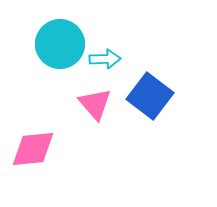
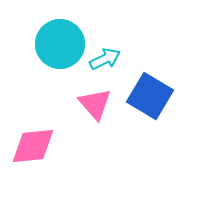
cyan arrow: rotated 24 degrees counterclockwise
blue square: rotated 6 degrees counterclockwise
pink diamond: moved 3 px up
